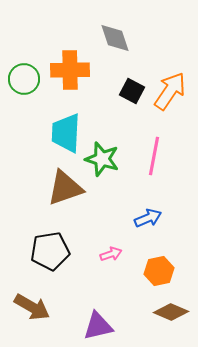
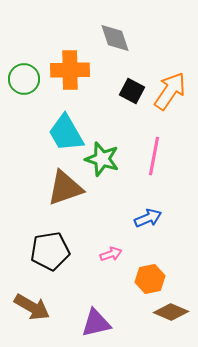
cyan trapezoid: rotated 33 degrees counterclockwise
orange hexagon: moved 9 px left, 8 px down
purple triangle: moved 2 px left, 3 px up
